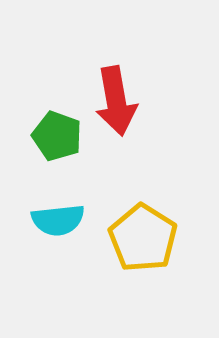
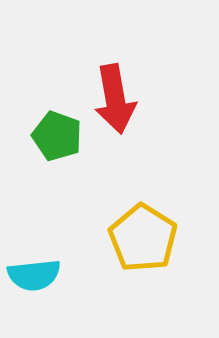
red arrow: moved 1 px left, 2 px up
cyan semicircle: moved 24 px left, 55 px down
